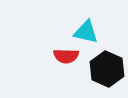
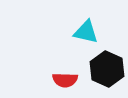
red semicircle: moved 1 px left, 24 px down
